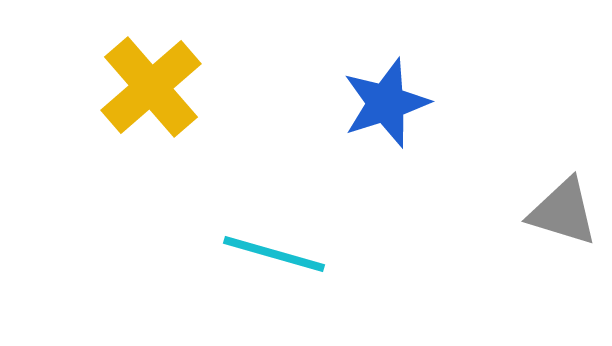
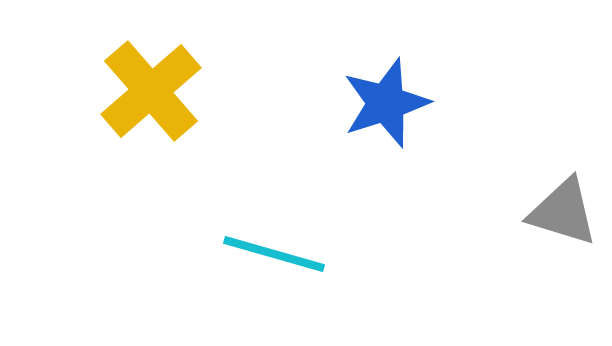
yellow cross: moved 4 px down
